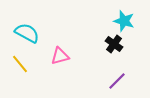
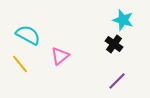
cyan star: moved 1 px left, 1 px up
cyan semicircle: moved 1 px right, 2 px down
pink triangle: rotated 24 degrees counterclockwise
